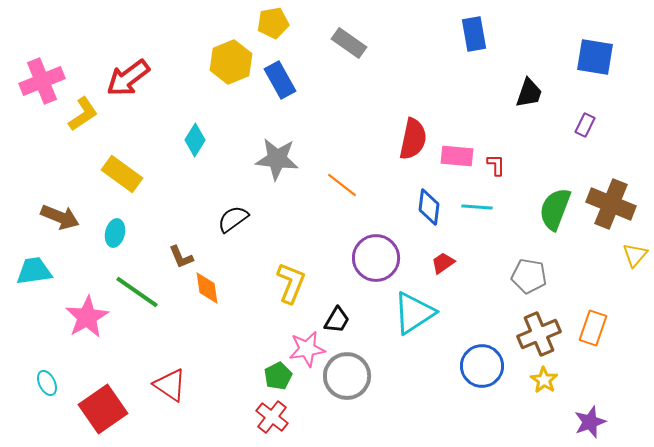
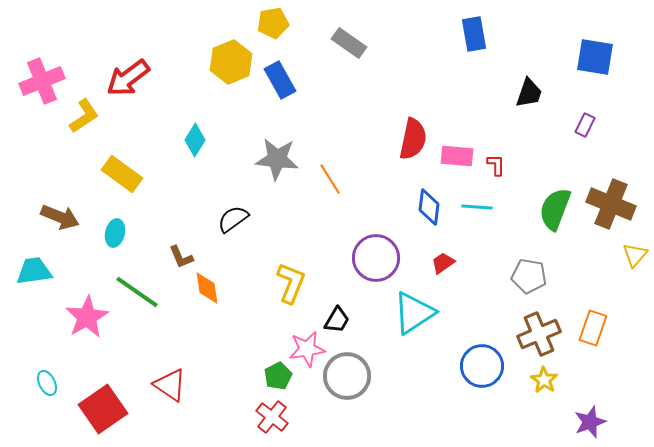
yellow L-shape at (83, 114): moved 1 px right, 2 px down
orange line at (342, 185): moved 12 px left, 6 px up; rotated 20 degrees clockwise
